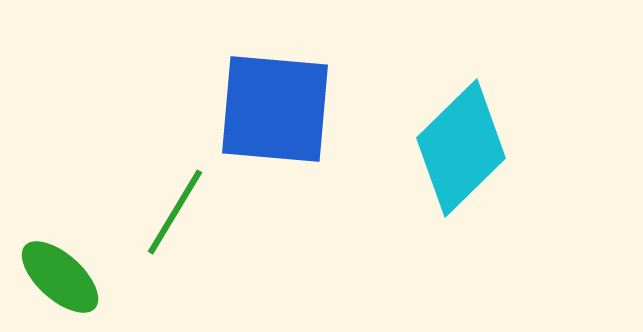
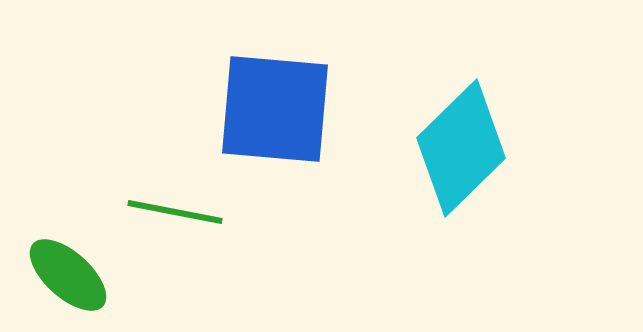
green line: rotated 70 degrees clockwise
green ellipse: moved 8 px right, 2 px up
